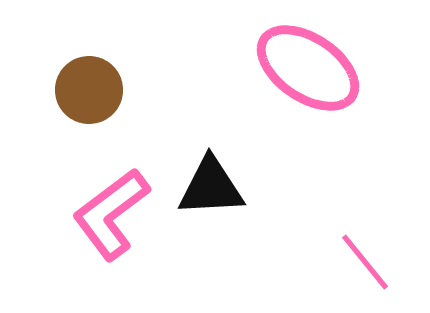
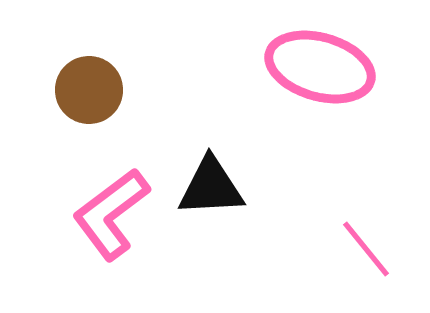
pink ellipse: moved 12 px right, 1 px up; rotated 18 degrees counterclockwise
pink line: moved 1 px right, 13 px up
